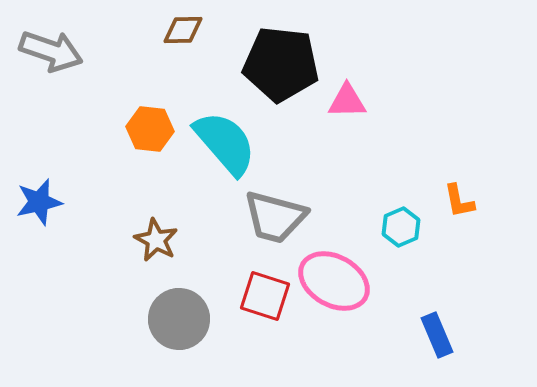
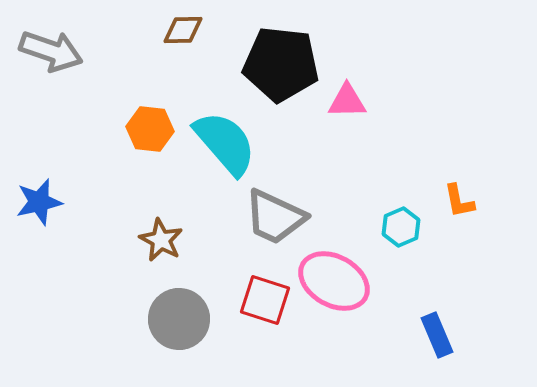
gray trapezoid: rotated 10 degrees clockwise
brown star: moved 5 px right
red square: moved 4 px down
